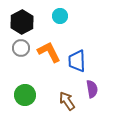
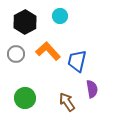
black hexagon: moved 3 px right
gray circle: moved 5 px left, 6 px down
orange L-shape: moved 1 px left, 1 px up; rotated 15 degrees counterclockwise
blue trapezoid: rotated 15 degrees clockwise
green circle: moved 3 px down
brown arrow: moved 1 px down
